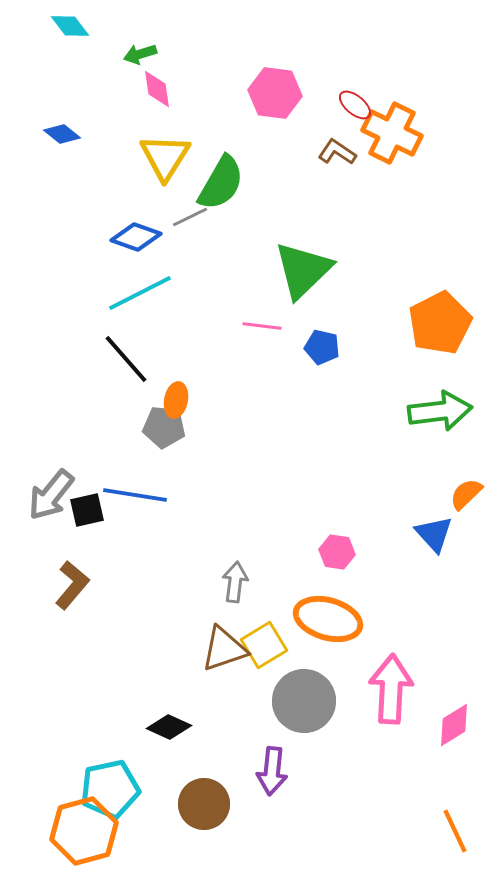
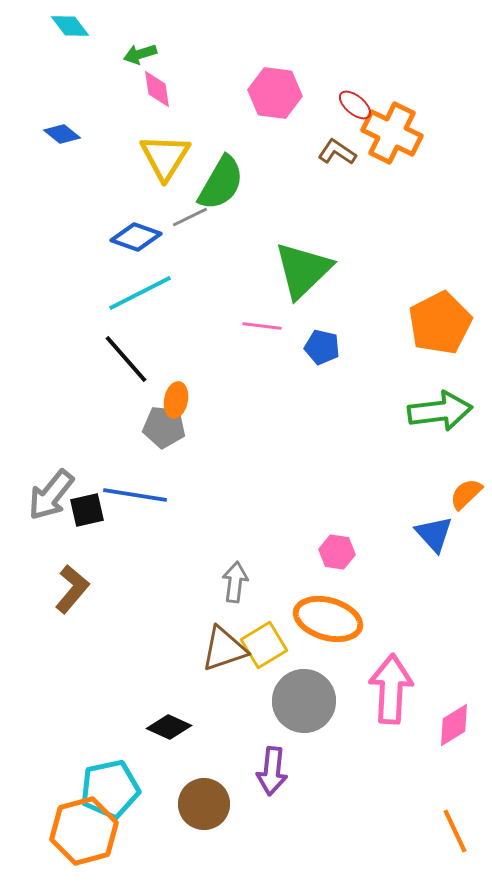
brown L-shape at (72, 585): moved 4 px down
